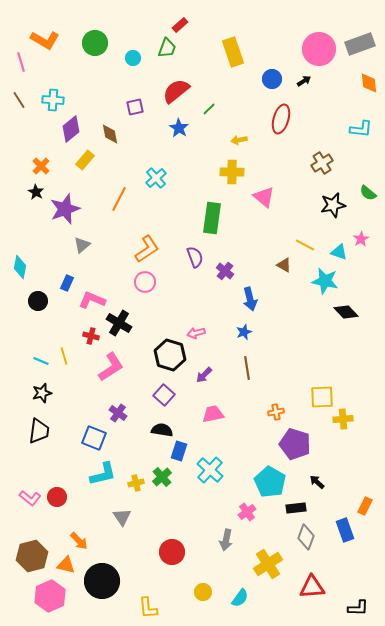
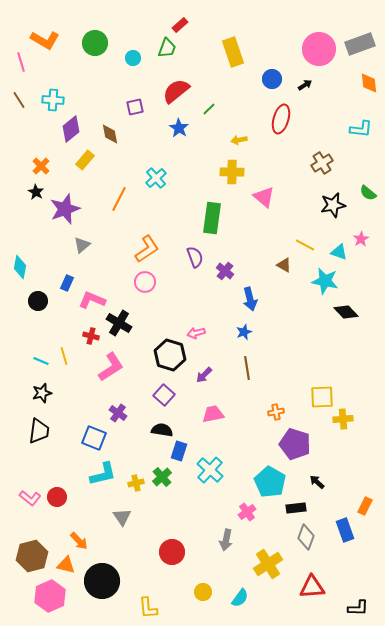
black arrow at (304, 81): moved 1 px right, 4 px down
